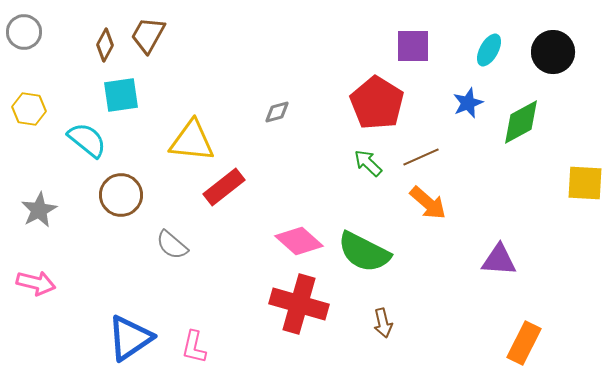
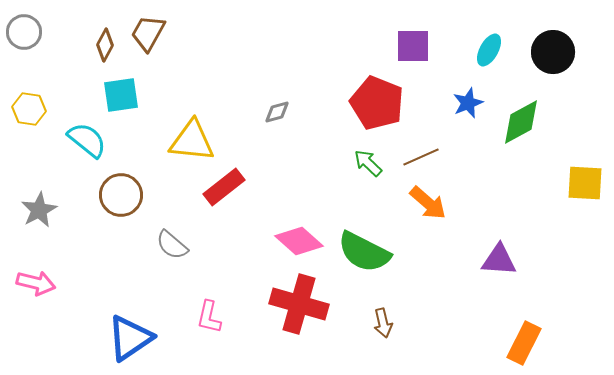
brown trapezoid: moved 2 px up
red pentagon: rotated 10 degrees counterclockwise
pink L-shape: moved 15 px right, 30 px up
